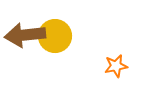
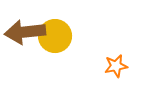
brown arrow: moved 3 px up
